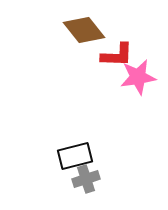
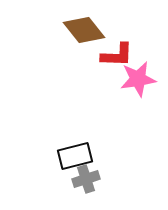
pink star: moved 2 px down
